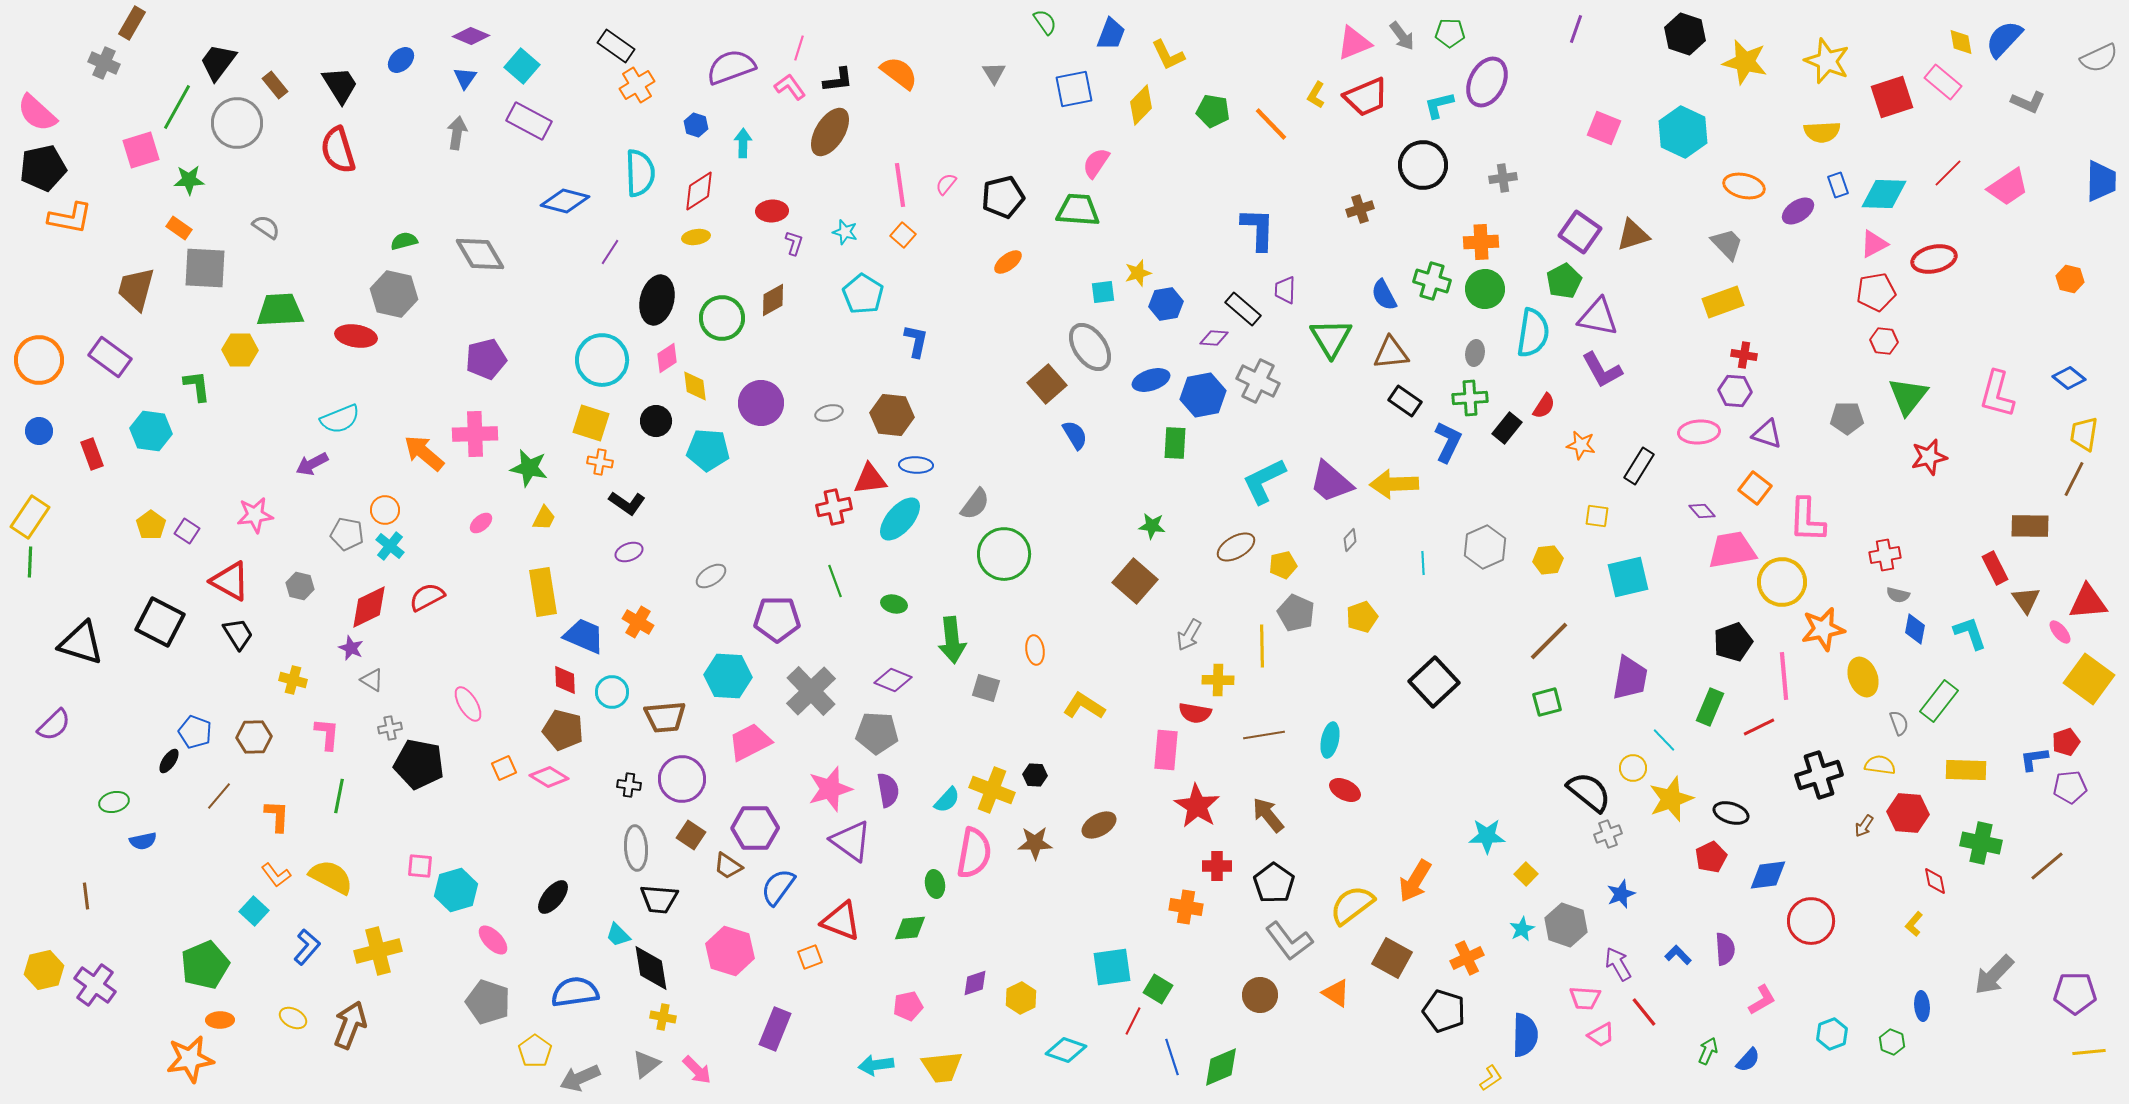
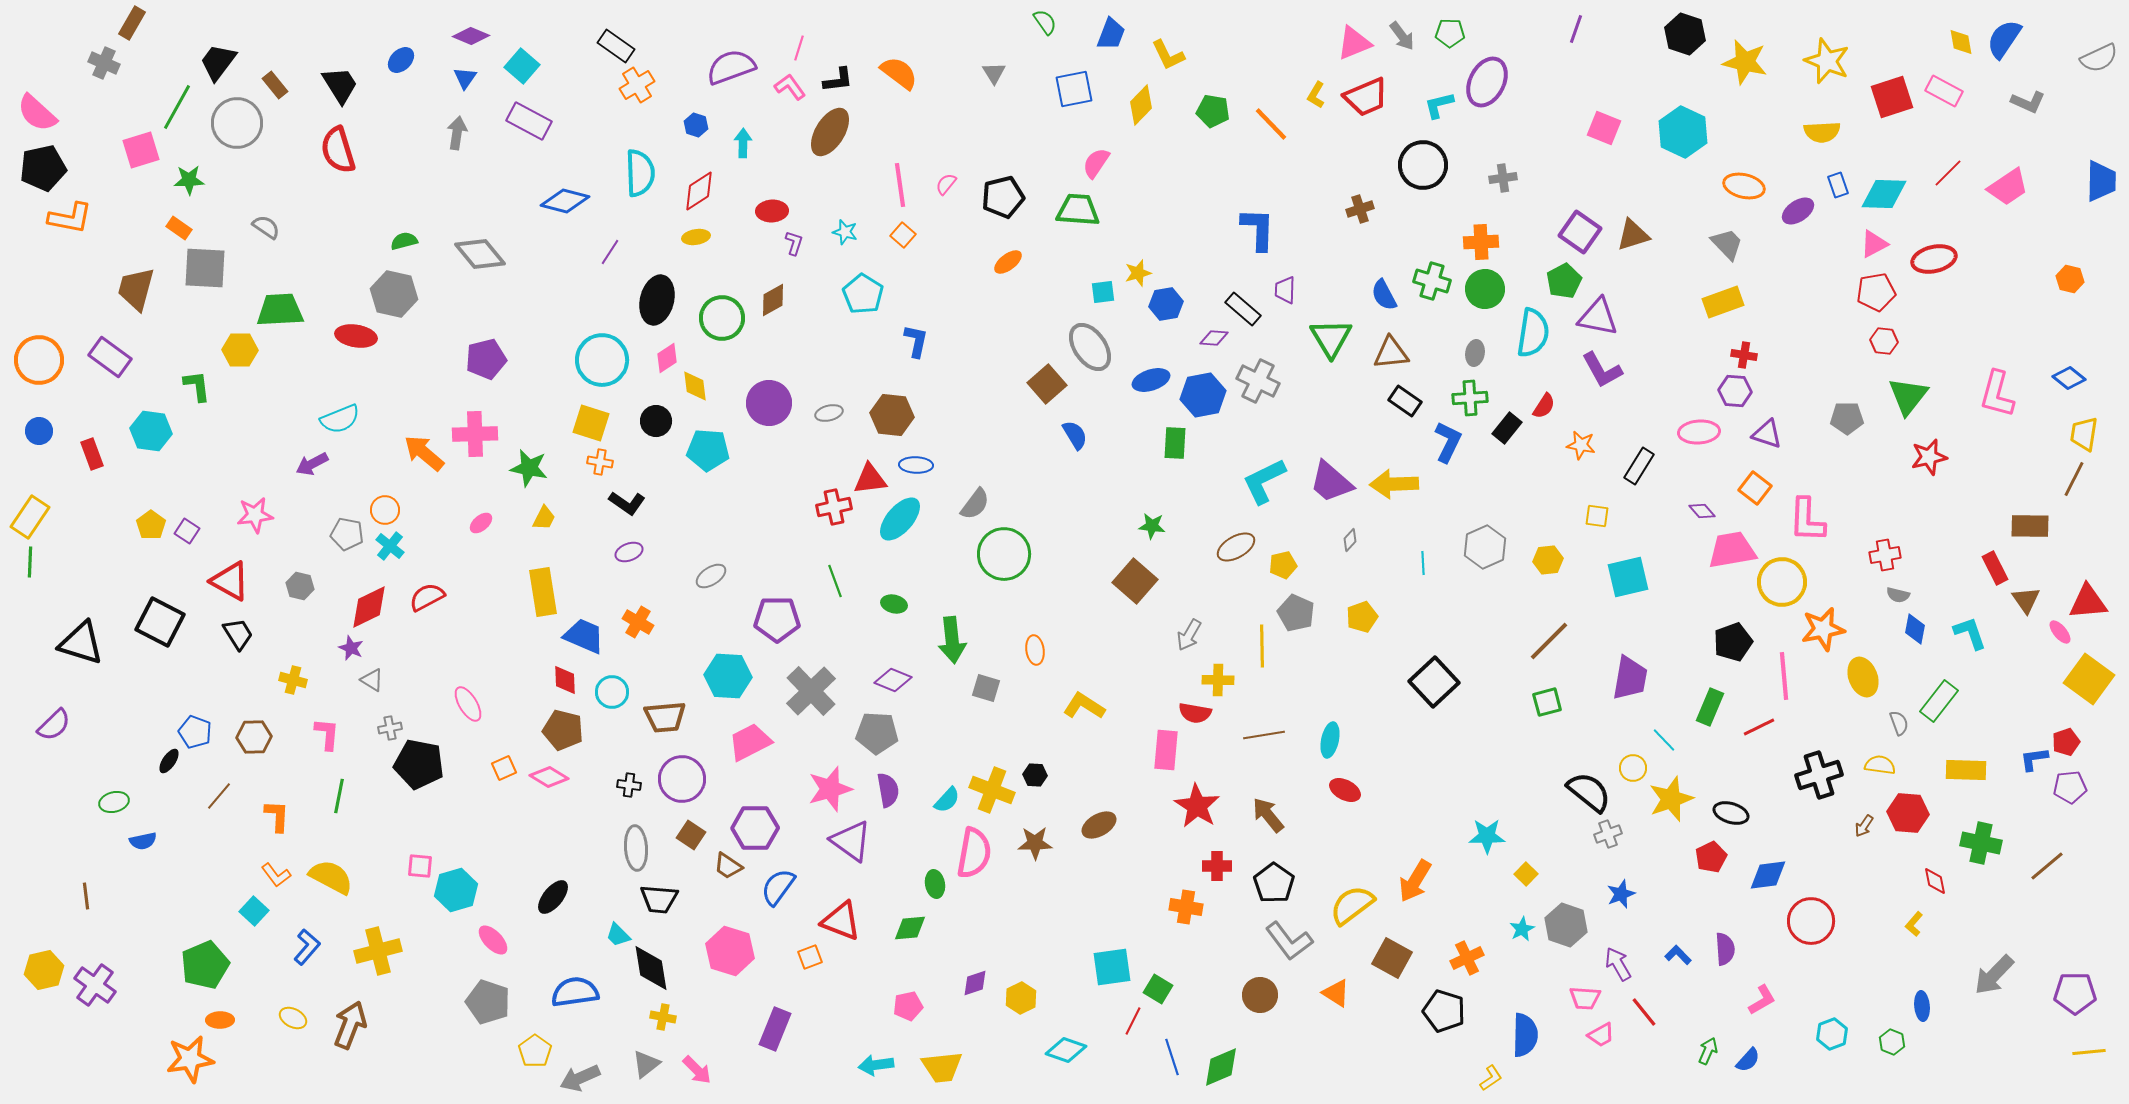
blue semicircle at (2004, 39): rotated 9 degrees counterclockwise
pink rectangle at (1943, 82): moved 1 px right, 9 px down; rotated 12 degrees counterclockwise
gray diamond at (480, 254): rotated 9 degrees counterclockwise
purple circle at (761, 403): moved 8 px right
